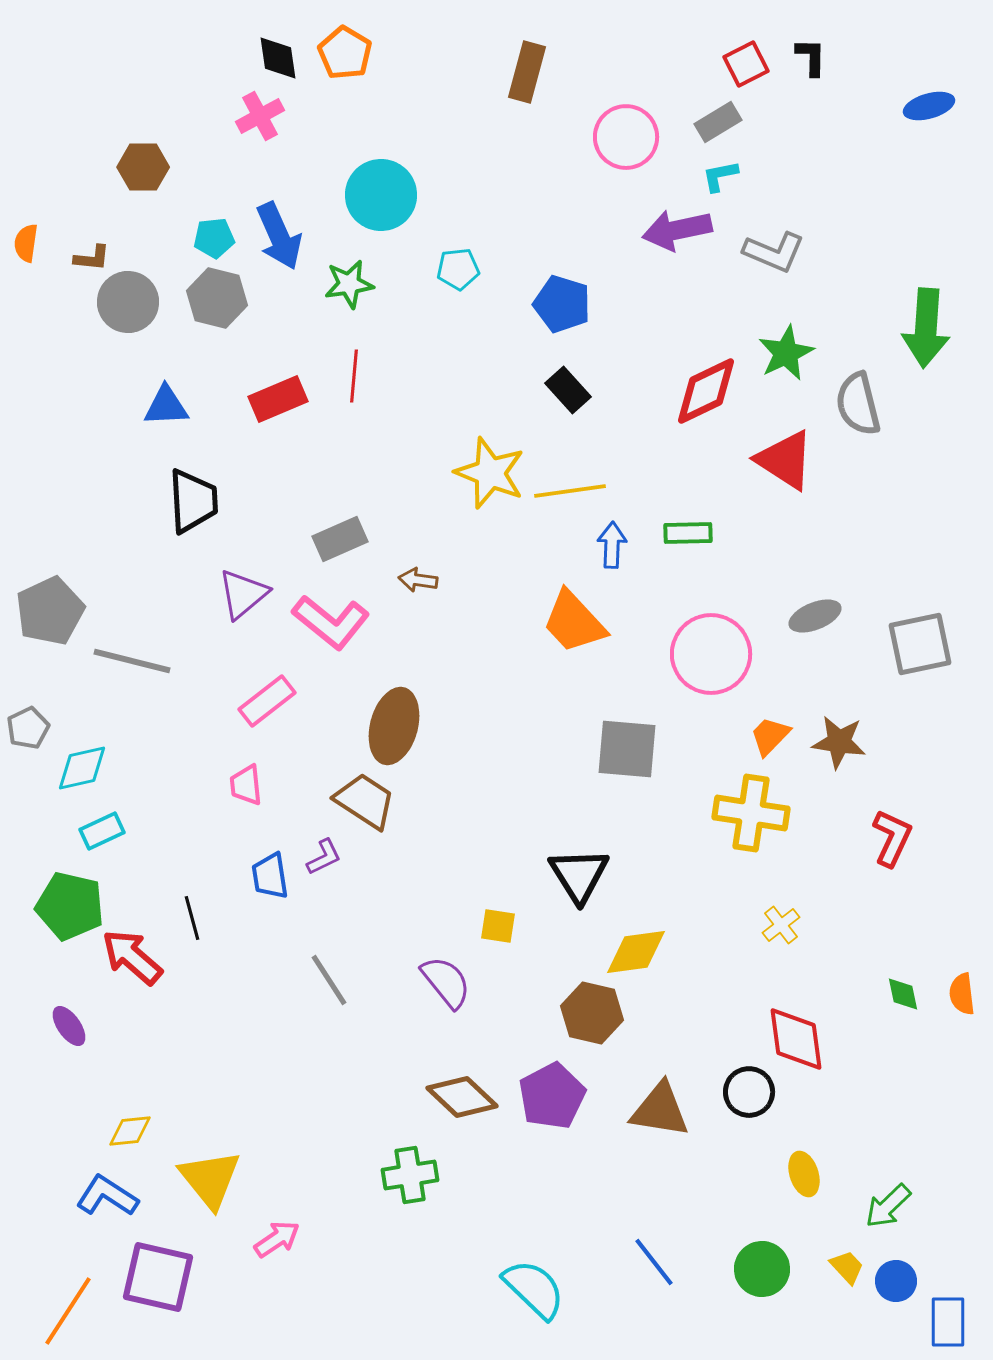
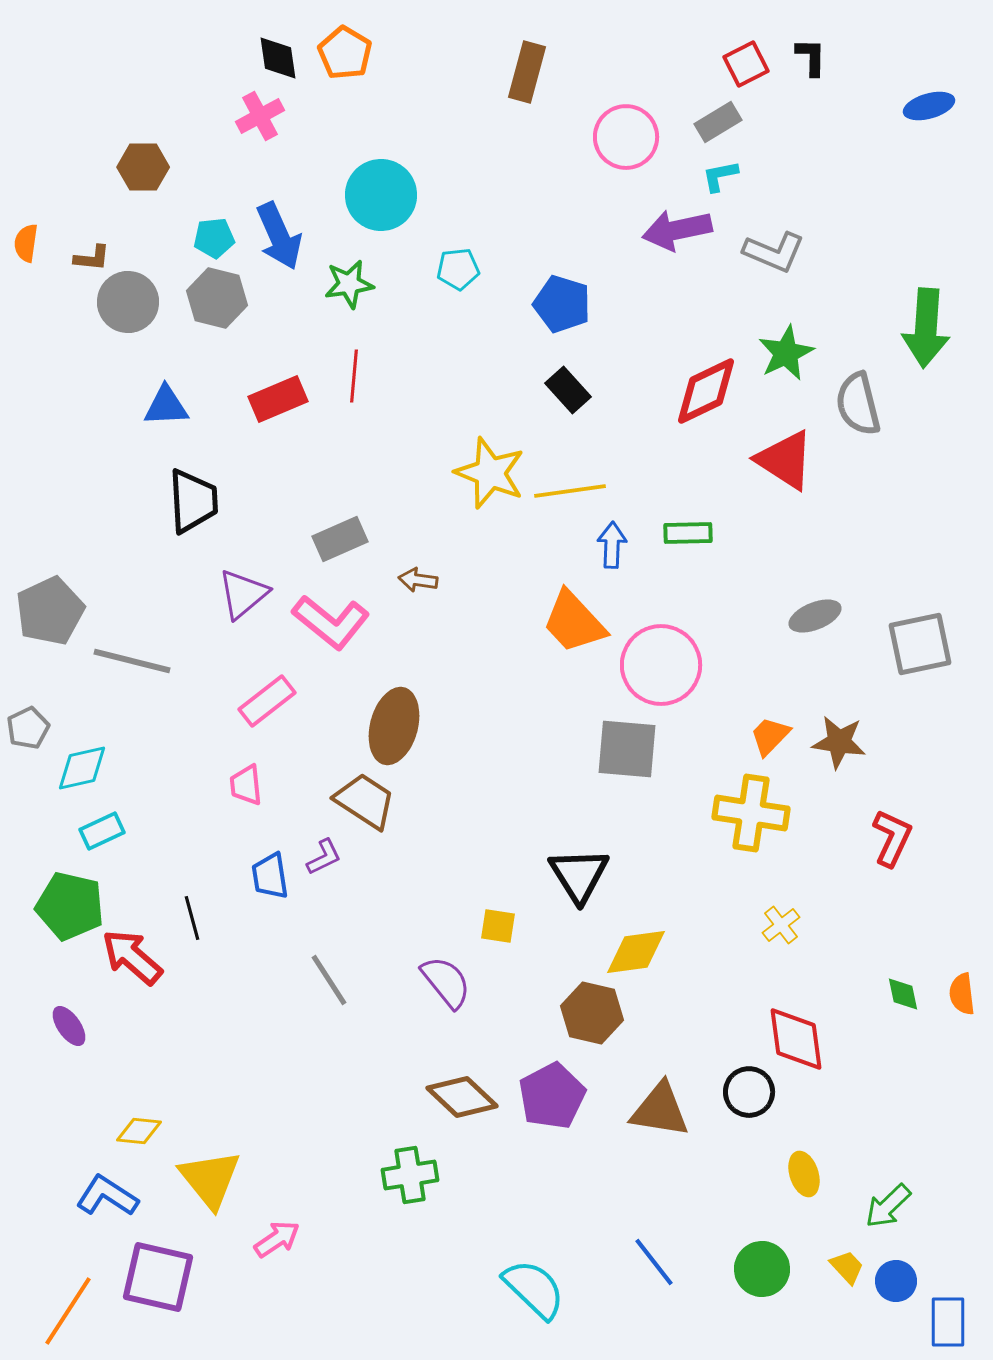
pink circle at (711, 654): moved 50 px left, 11 px down
yellow diamond at (130, 1131): moved 9 px right; rotated 12 degrees clockwise
